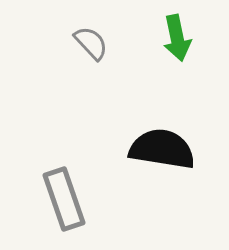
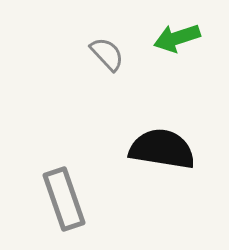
green arrow: rotated 84 degrees clockwise
gray semicircle: moved 16 px right, 11 px down
